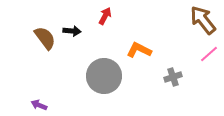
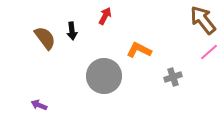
black arrow: rotated 78 degrees clockwise
pink line: moved 2 px up
